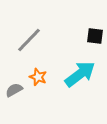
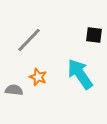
black square: moved 1 px left, 1 px up
cyan arrow: rotated 88 degrees counterclockwise
gray semicircle: rotated 36 degrees clockwise
